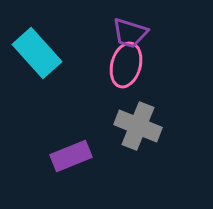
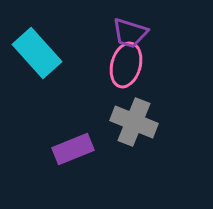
gray cross: moved 4 px left, 4 px up
purple rectangle: moved 2 px right, 7 px up
